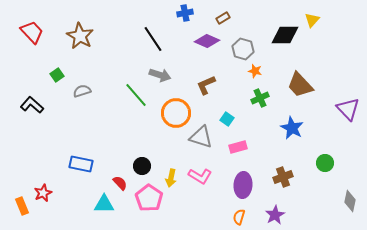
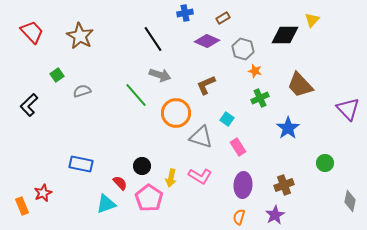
black L-shape: moved 3 px left; rotated 85 degrees counterclockwise
blue star: moved 4 px left; rotated 10 degrees clockwise
pink rectangle: rotated 72 degrees clockwise
brown cross: moved 1 px right, 8 px down
cyan triangle: moved 2 px right; rotated 20 degrees counterclockwise
